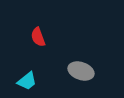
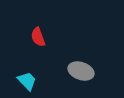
cyan trapezoid: rotated 95 degrees counterclockwise
